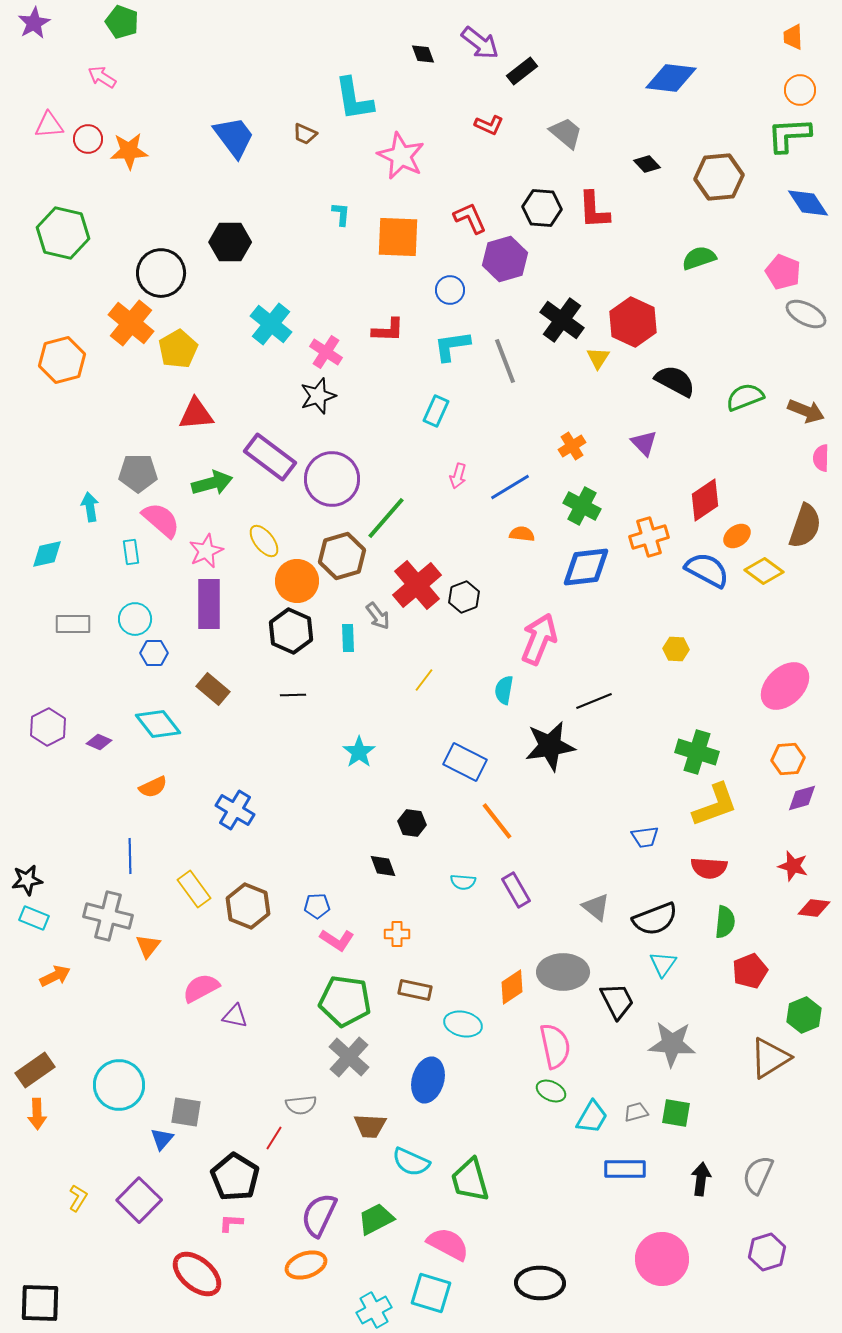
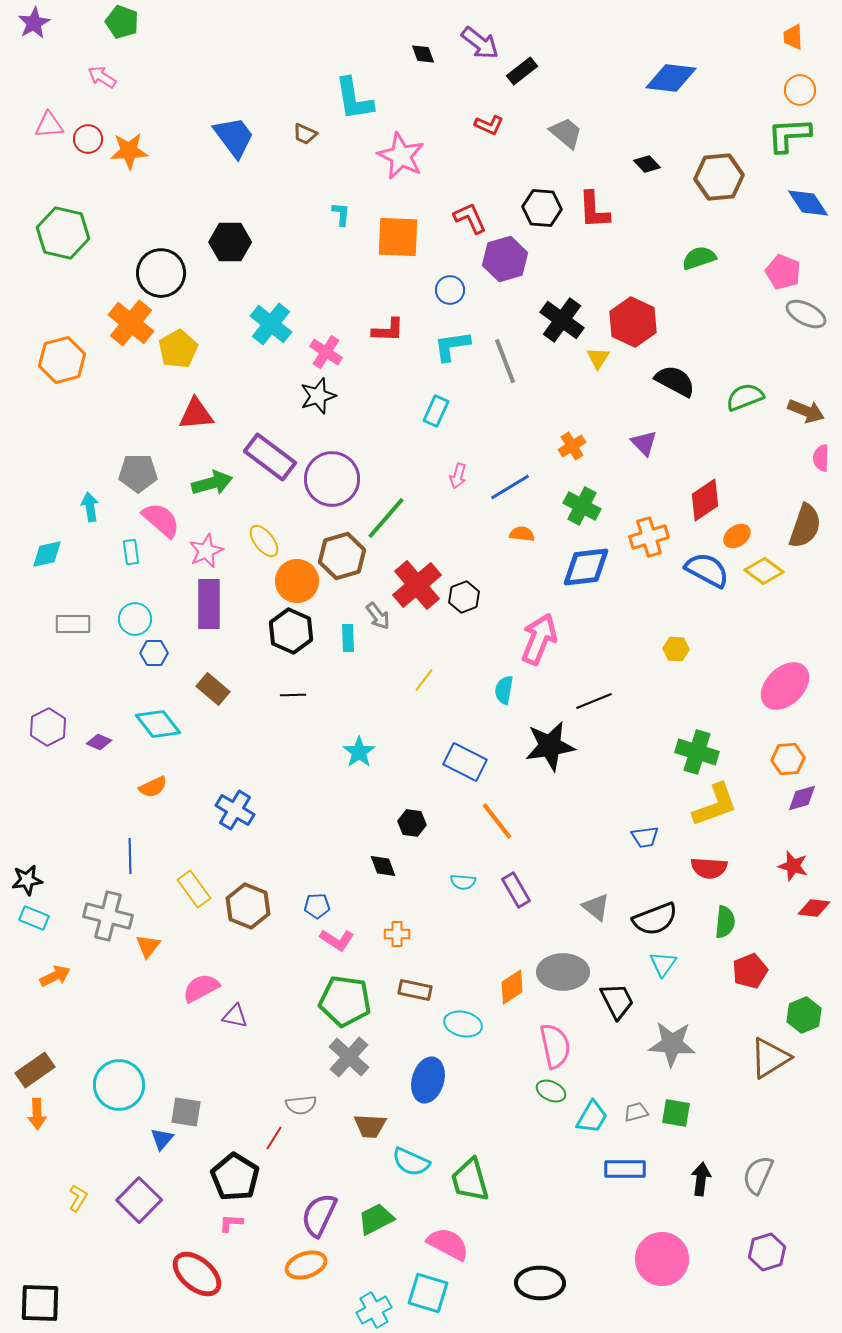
cyan square at (431, 1293): moved 3 px left
